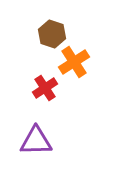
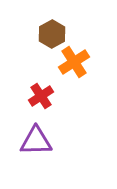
brown hexagon: rotated 12 degrees clockwise
red cross: moved 4 px left, 8 px down
